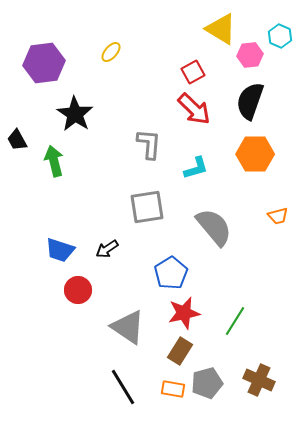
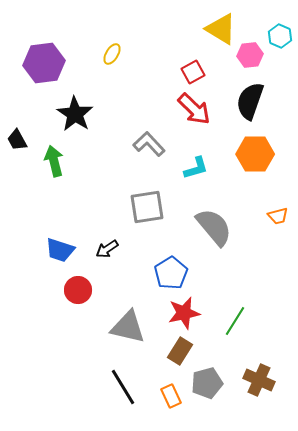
yellow ellipse: moved 1 px right, 2 px down; rotated 10 degrees counterclockwise
gray L-shape: rotated 48 degrees counterclockwise
gray triangle: rotated 21 degrees counterclockwise
orange rectangle: moved 2 px left, 7 px down; rotated 55 degrees clockwise
